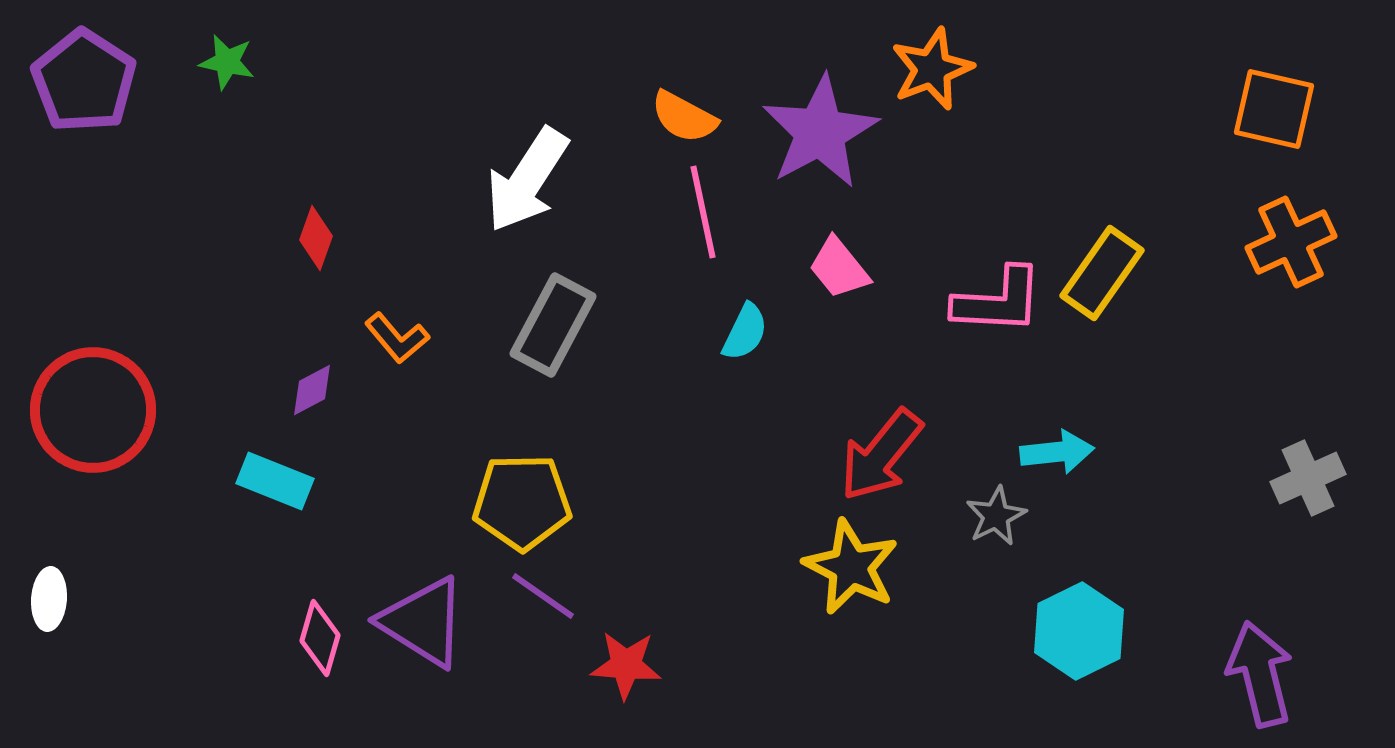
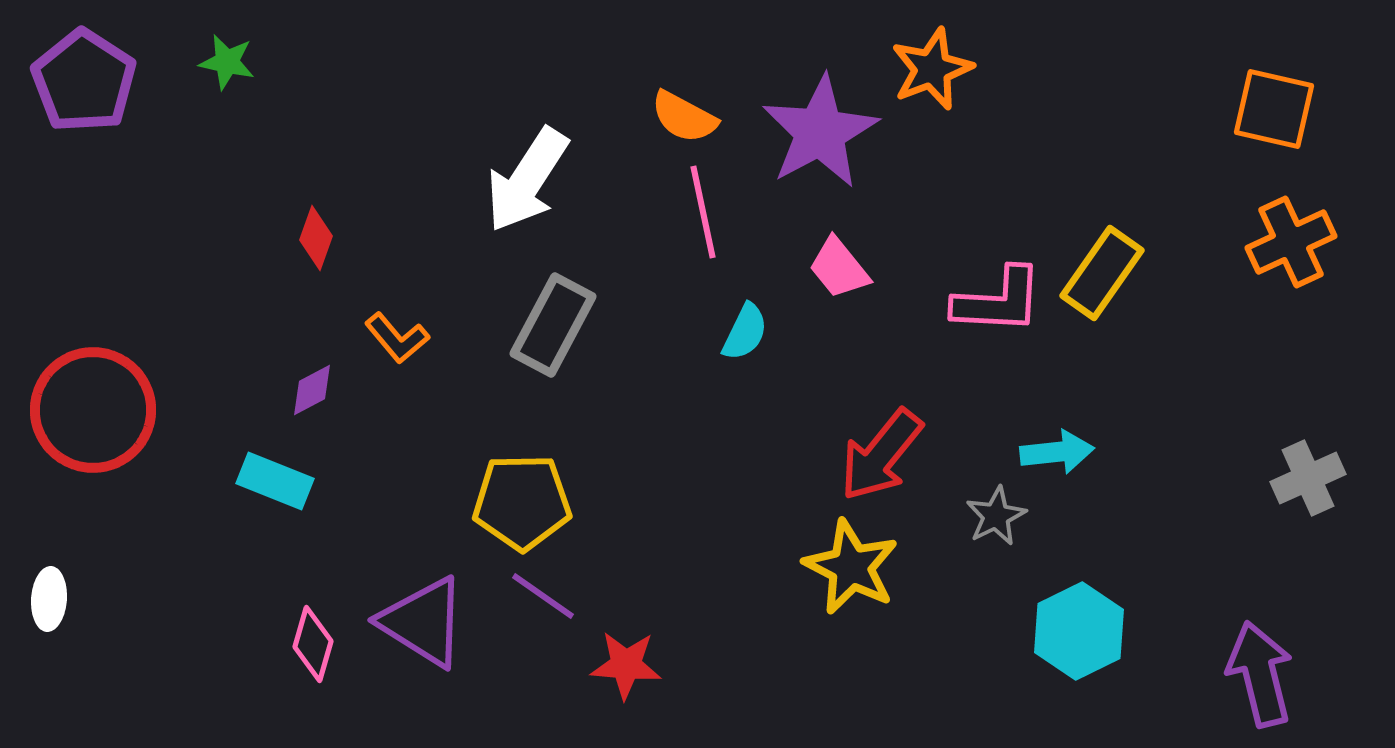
pink diamond: moved 7 px left, 6 px down
